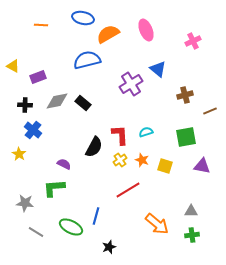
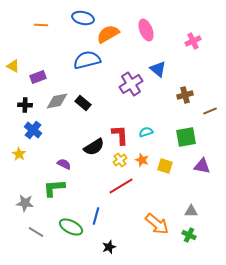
black semicircle: rotated 30 degrees clockwise
red line: moved 7 px left, 4 px up
green cross: moved 3 px left; rotated 32 degrees clockwise
